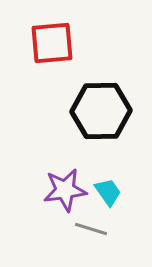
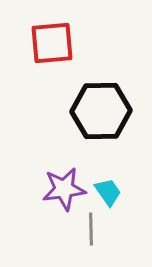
purple star: moved 1 px left, 1 px up
gray line: rotated 72 degrees clockwise
